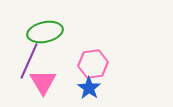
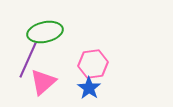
purple line: moved 1 px left, 1 px up
pink triangle: rotated 20 degrees clockwise
